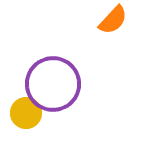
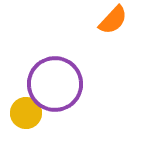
purple circle: moved 2 px right
